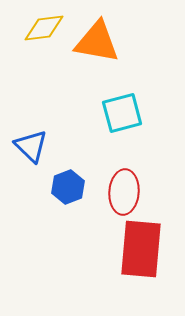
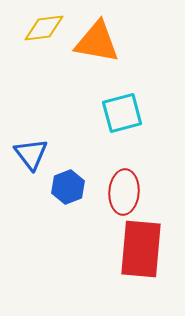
blue triangle: moved 8 px down; rotated 9 degrees clockwise
